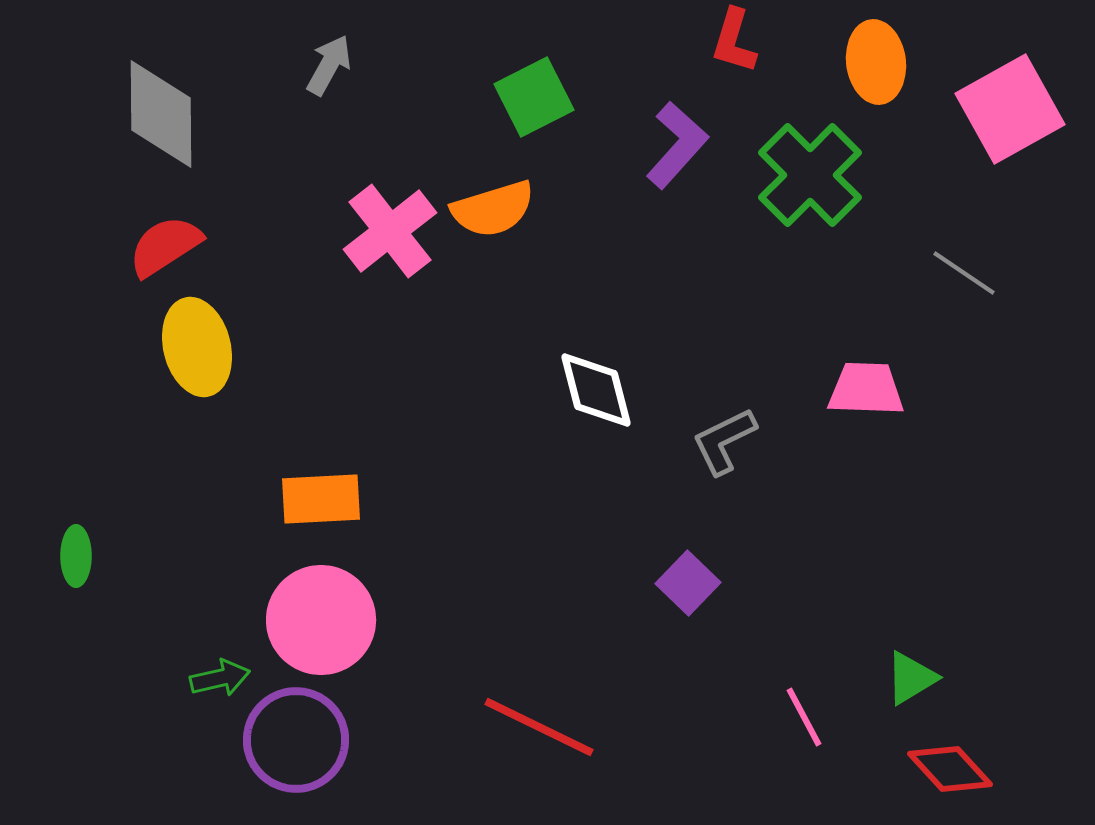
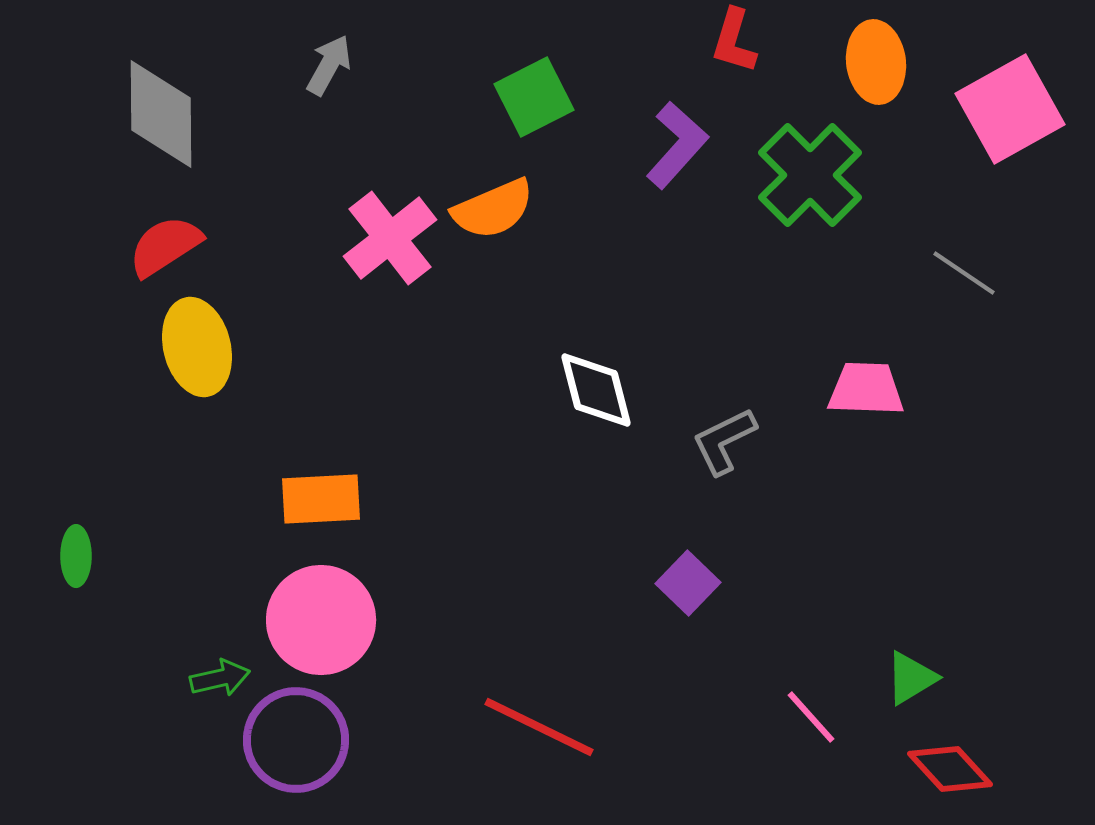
orange semicircle: rotated 6 degrees counterclockwise
pink cross: moved 7 px down
pink line: moved 7 px right; rotated 14 degrees counterclockwise
